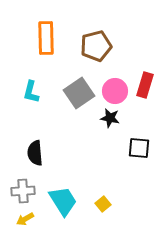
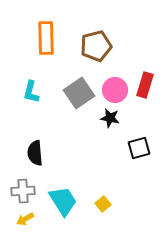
pink circle: moved 1 px up
black square: rotated 20 degrees counterclockwise
